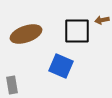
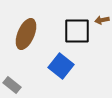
brown ellipse: rotated 48 degrees counterclockwise
blue square: rotated 15 degrees clockwise
gray rectangle: rotated 42 degrees counterclockwise
